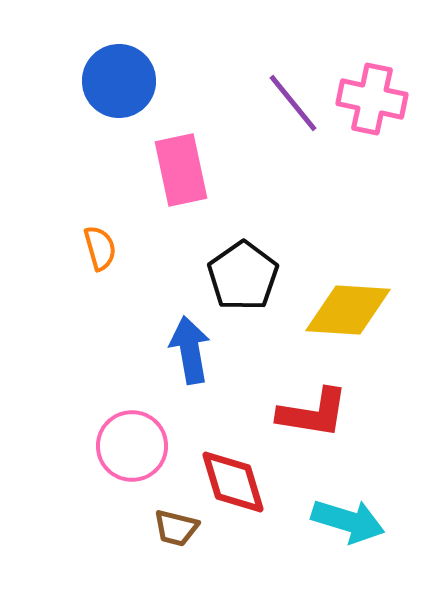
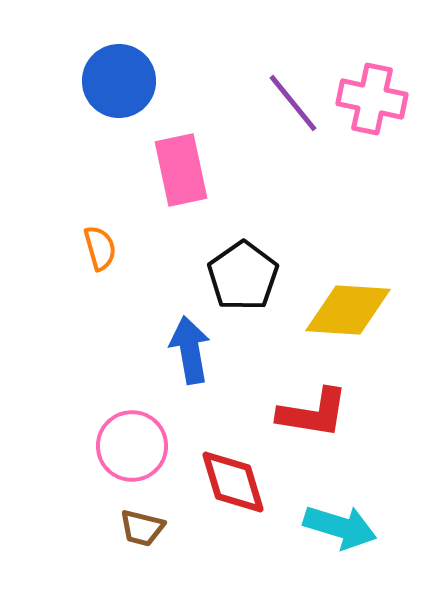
cyan arrow: moved 8 px left, 6 px down
brown trapezoid: moved 34 px left
